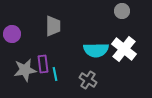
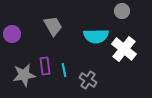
gray trapezoid: rotated 30 degrees counterclockwise
cyan semicircle: moved 14 px up
purple rectangle: moved 2 px right, 2 px down
gray star: moved 1 px left, 5 px down
cyan line: moved 9 px right, 4 px up
